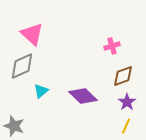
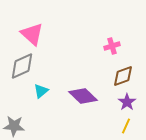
gray star: rotated 15 degrees counterclockwise
